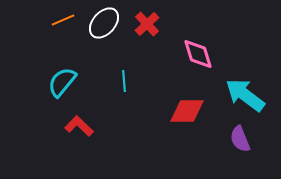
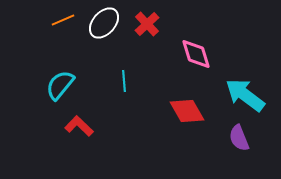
pink diamond: moved 2 px left
cyan semicircle: moved 2 px left, 3 px down
red diamond: rotated 60 degrees clockwise
purple semicircle: moved 1 px left, 1 px up
